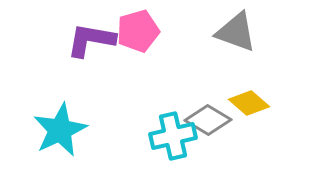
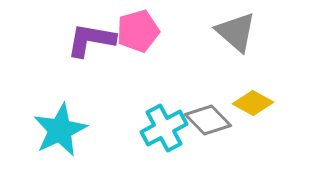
gray triangle: rotated 21 degrees clockwise
yellow diamond: moved 4 px right; rotated 12 degrees counterclockwise
gray diamond: rotated 15 degrees clockwise
cyan cross: moved 9 px left, 8 px up; rotated 15 degrees counterclockwise
